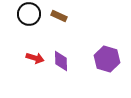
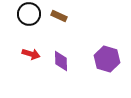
red arrow: moved 4 px left, 4 px up
